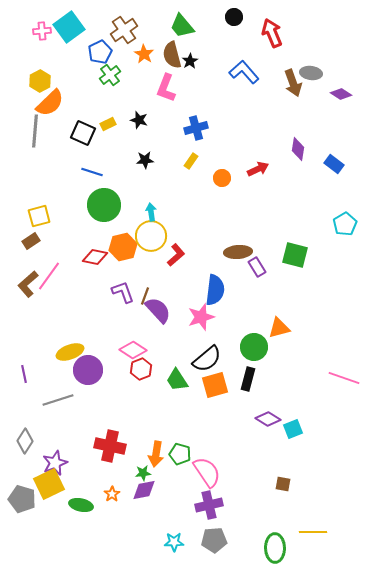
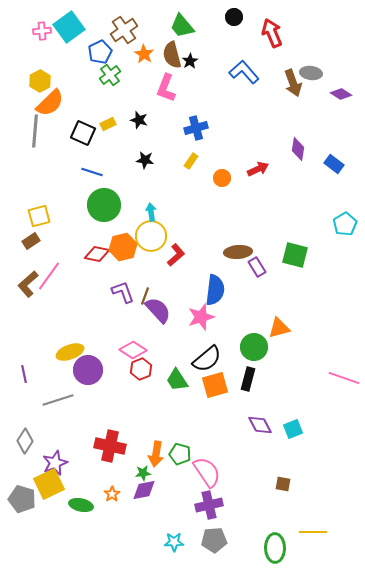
black star at (145, 160): rotated 12 degrees clockwise
red diamond at (95, 257): moved 2 px right, 3 px up
purple diamond at (268, 419): moved 8 px left, 6 px down; rotated 30 degrees clockwise
